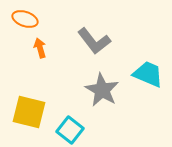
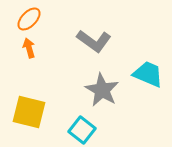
orange ellipse: moved 4 px right; rotated 65 degrees counterclockwise
gray L-shape: rotated 16 degrees counterclockwise
orange arrow: moved 11 px left
cyan square: moved 12 px right
